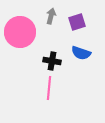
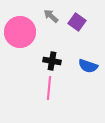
gray arrow: rotated 63 degrees counterclockwise
purple square: rotated 36 degrees counterclockwise
blue semicircle: moved 7 px right, 13 px down
